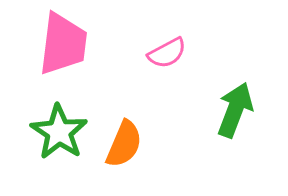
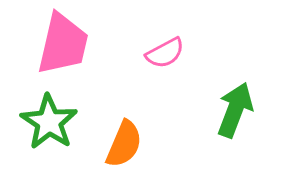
pink trapezoid: rotated 6 degrees clockwise
pink semicircle: moved 2 px left
green star: moved 10 px left, 10 px up
